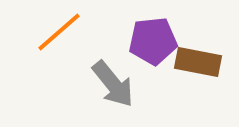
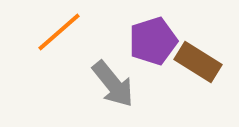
purple pentagon: rotated 12 degrees counterclockwise
brown rectangle: rotated 21 degrees clockwise
